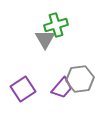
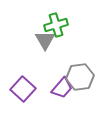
gray triangle: moved 1 px down
gray hexagon: moved 2 px up
purple square: rotated 15 degrees counterclockwise
